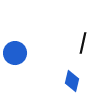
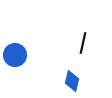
blue circle: moved 2 px down
